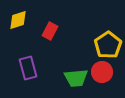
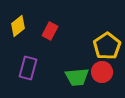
yellow diamond: moved 6 px down; rotated 20 degrees counterclockwise
yellow pentagon: moved 1 px left, 1 px down
purple rectangle: rotated 30 degrees clockwise
green trapezoid: moved 1 px right, 1 px up
